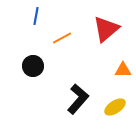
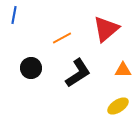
blue line: moved 22 px left, 1 px up
black circle: moved 2 px left, 2 px down
black L-shape: moved 26 px up; rotated 16 degrees clockwise
yellow ellipse: moved 3 px right, 1 px up
